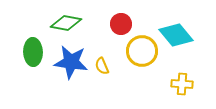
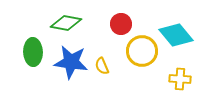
yellow cross: moved 2 px left, 5 px up
